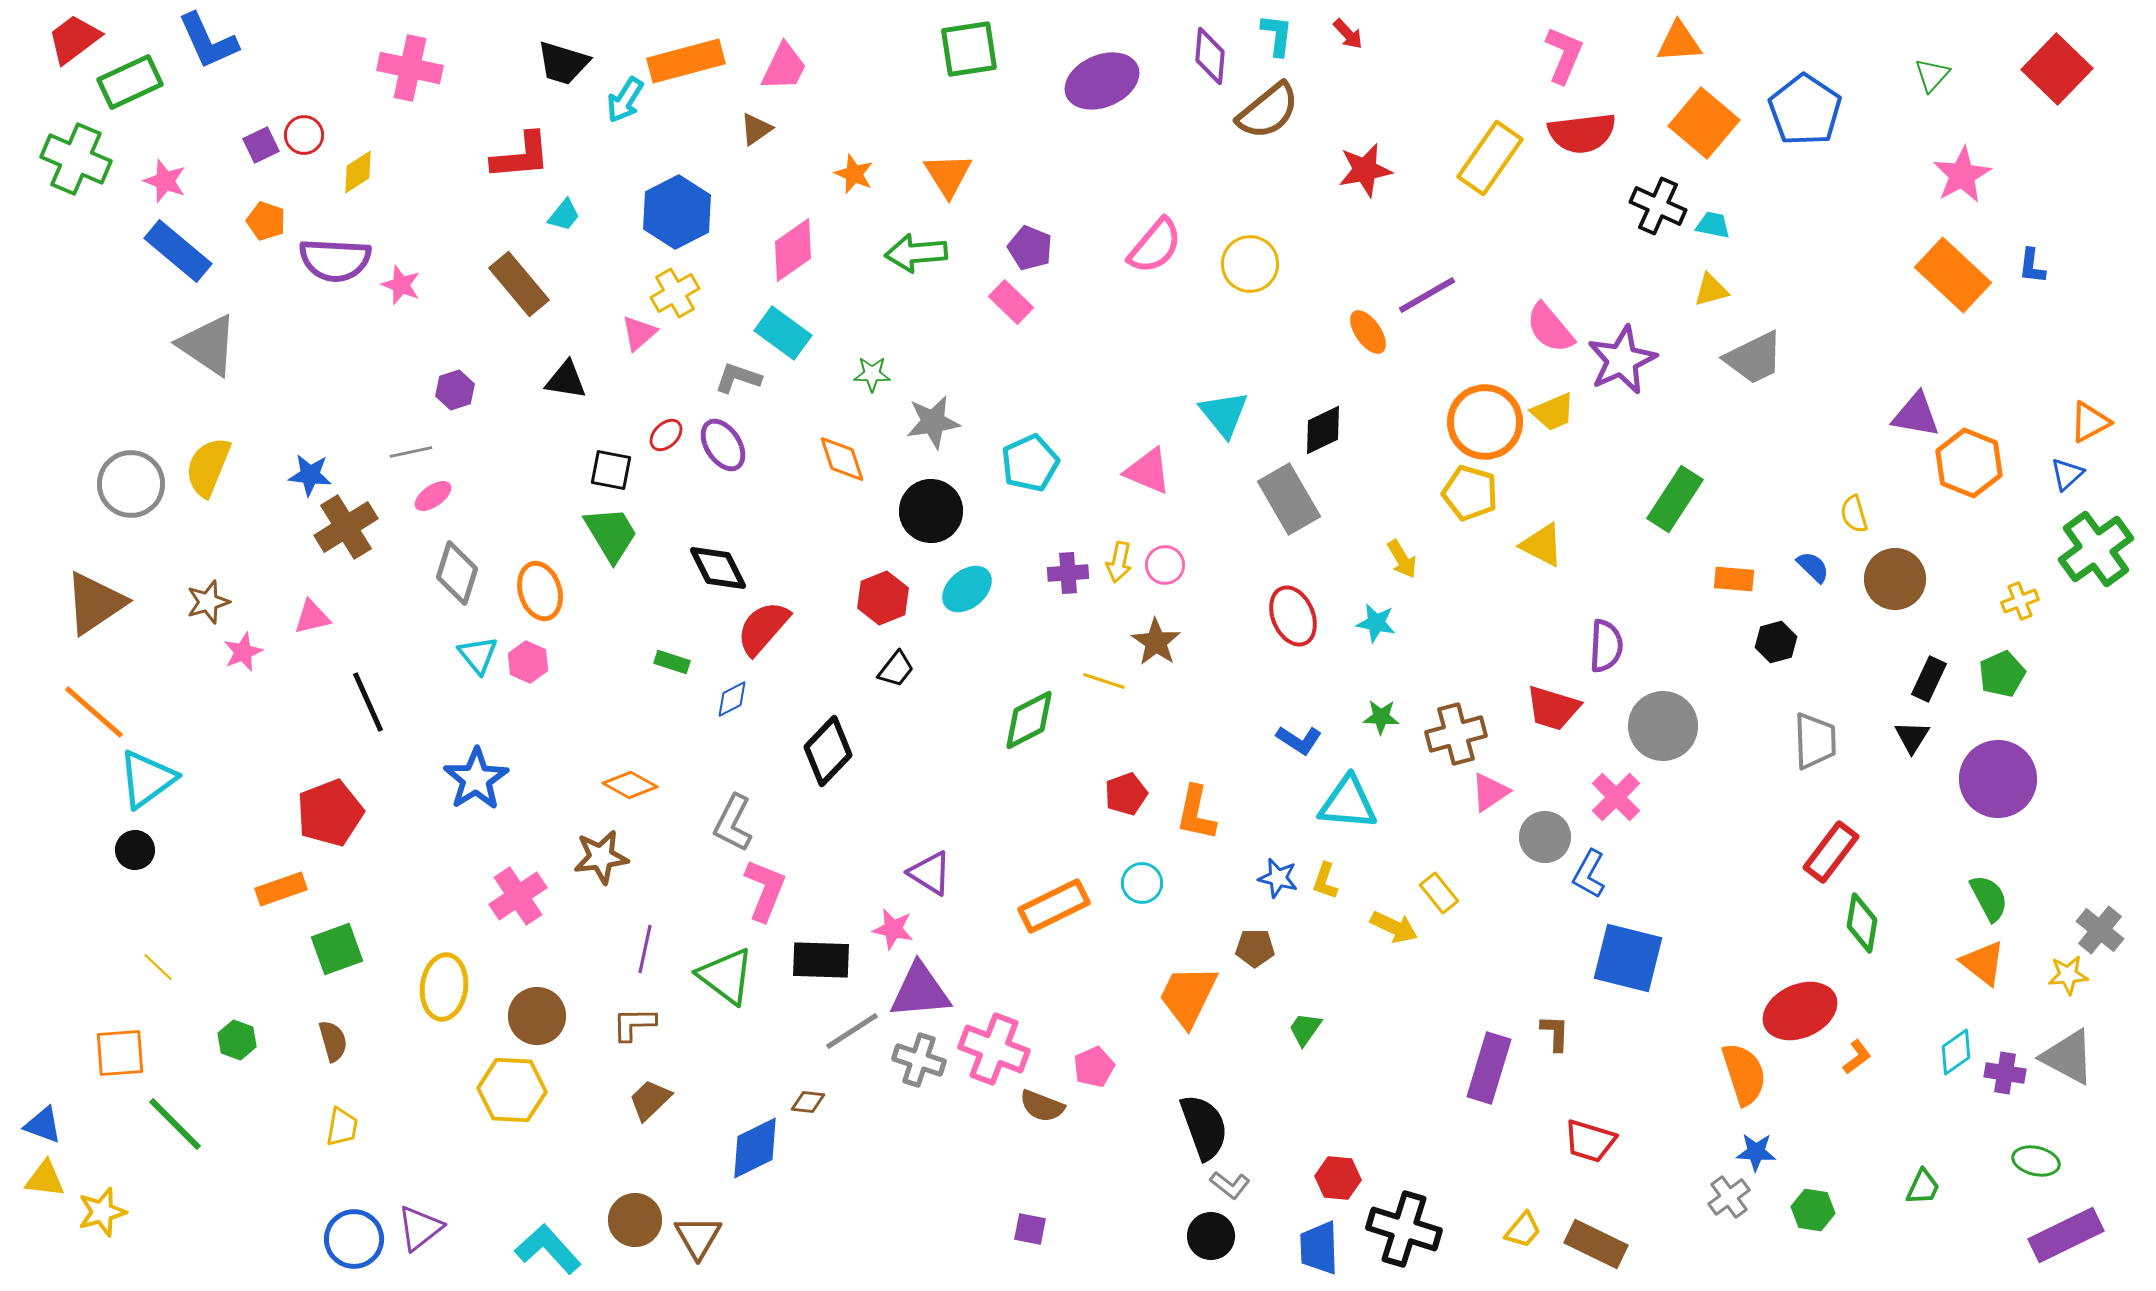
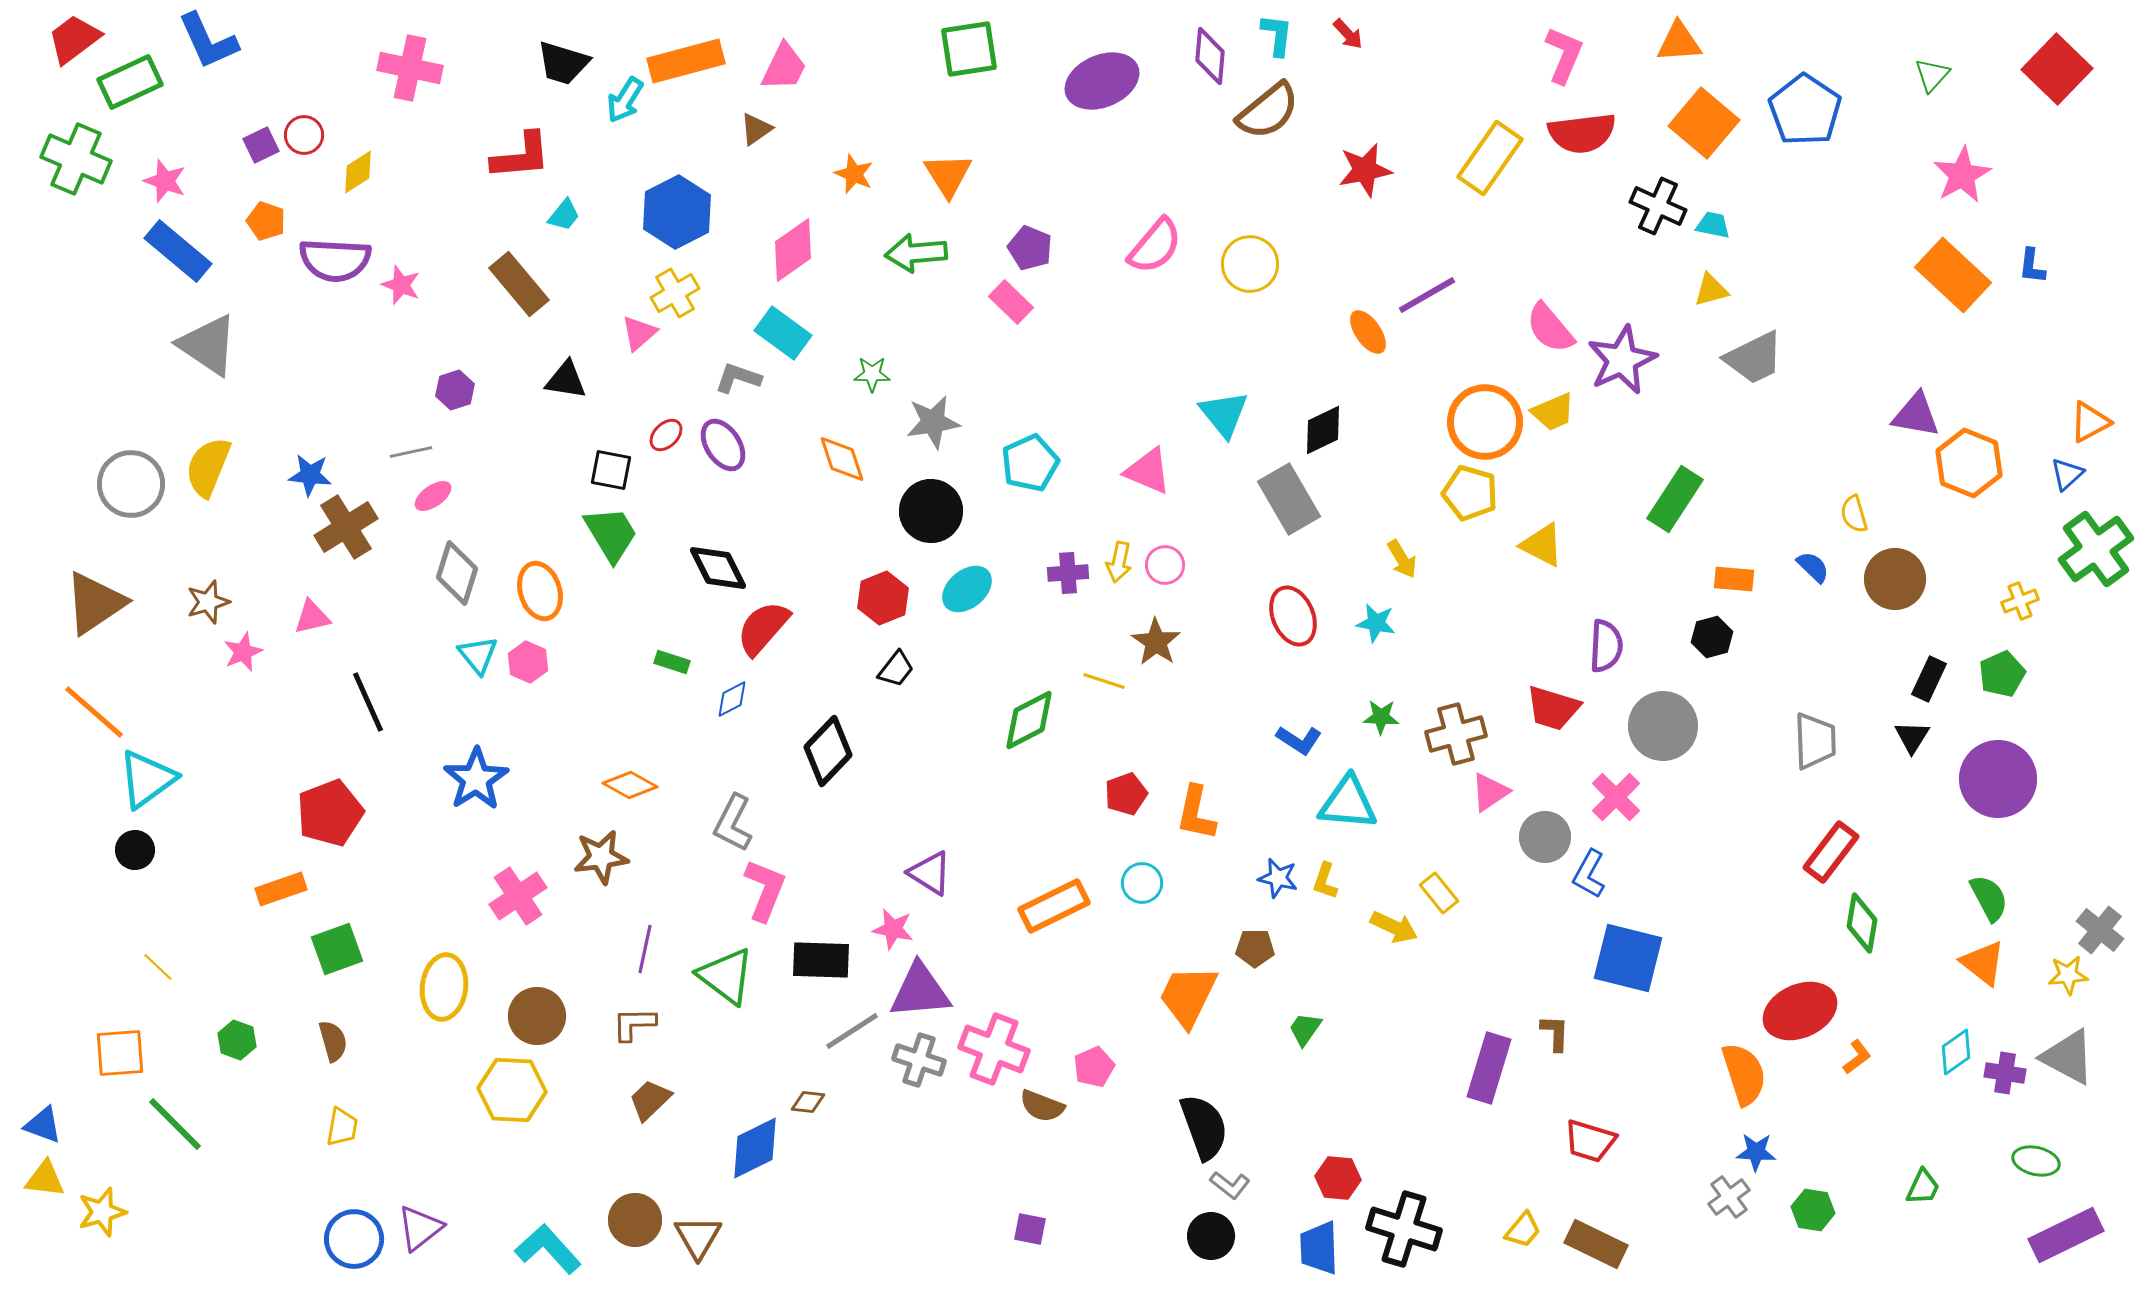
black hexagon at (1776, 642): moved 64 px left, 5 px up
